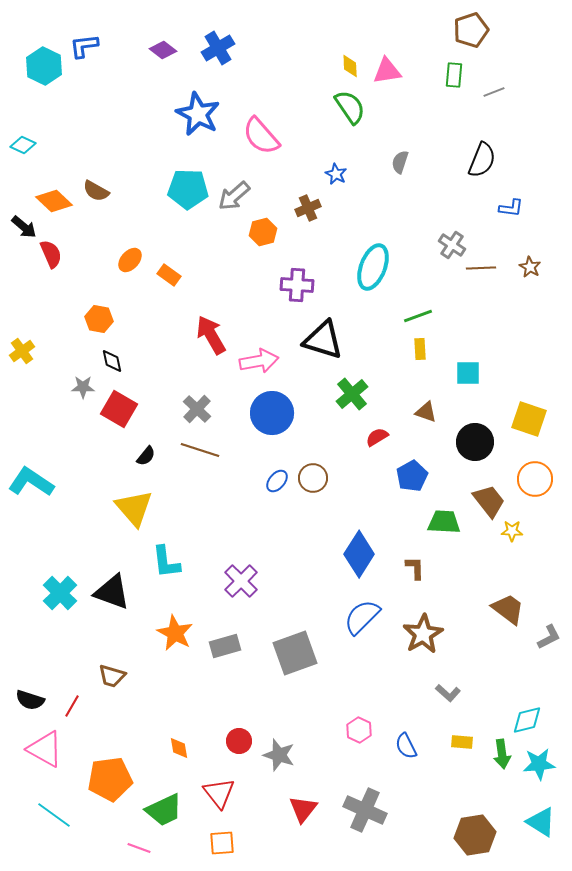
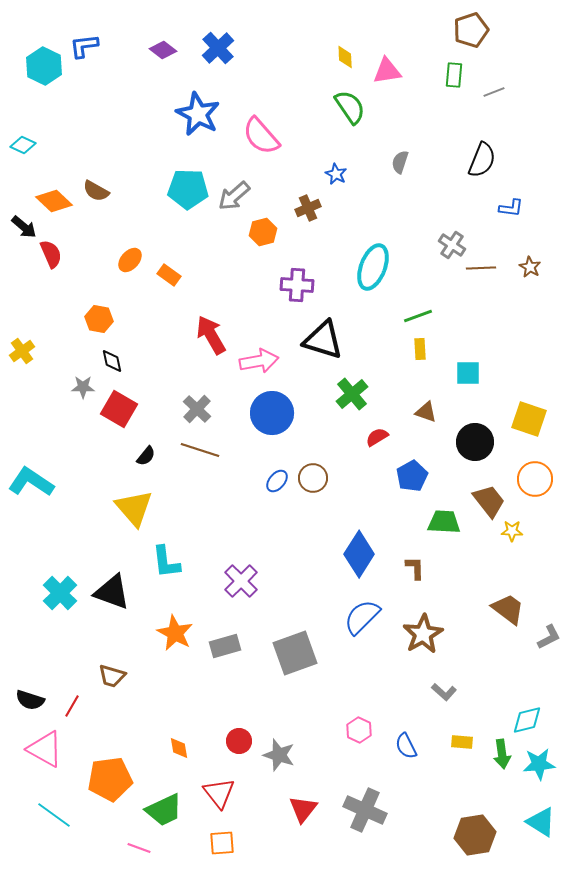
blue cross at (218, 48): rotated 12 degrees counterclockwise
yellow diamond at (350, 66): moved 5 px left, 9 px up
gray L-shape at (448, 693): moved 4 px left, 1 px up
